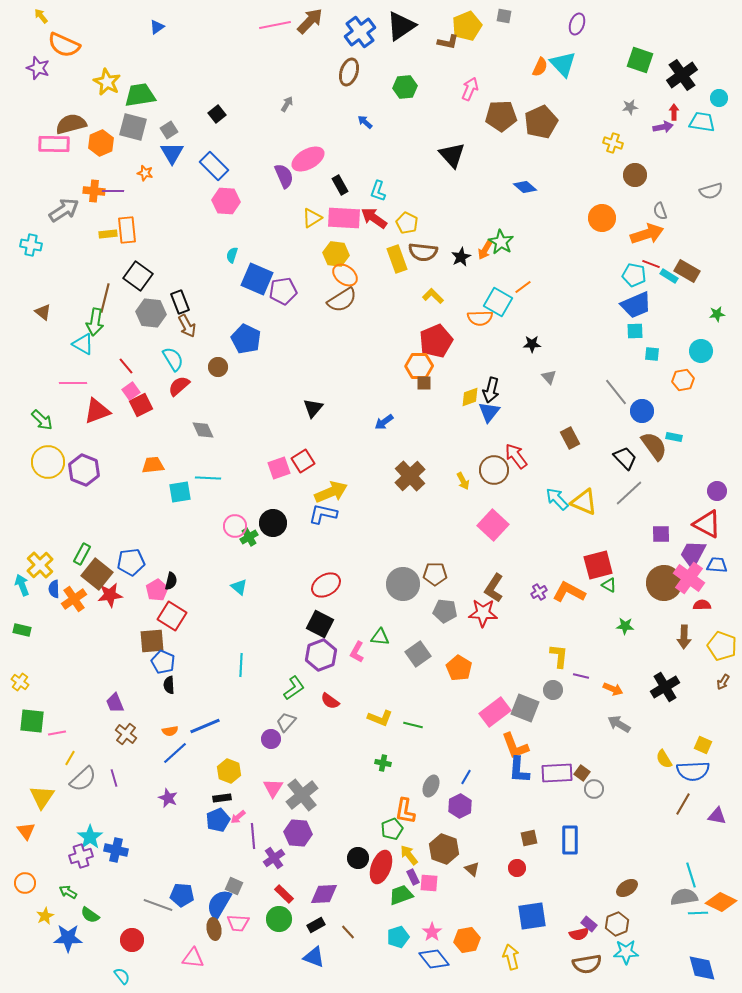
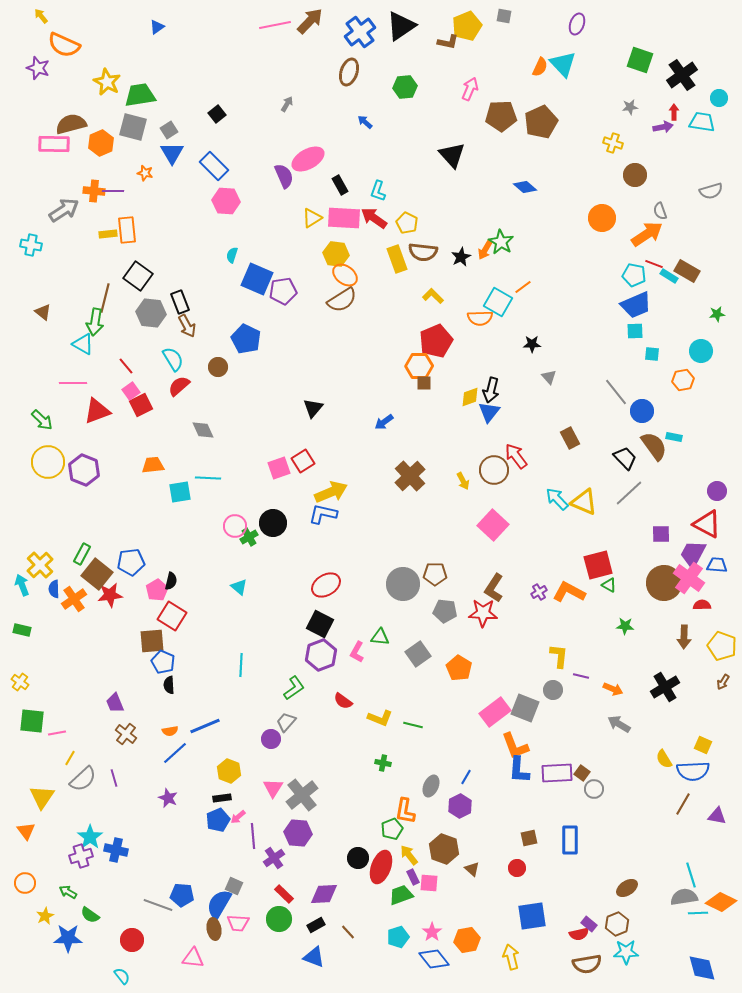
orange arrow at (647, 234): rotated 16 degrees counterclockwise
red line at (651, 264): moved 3 px right
red semicircle at (330, 701): moved 13 px right
